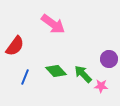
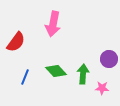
pink arrow: rotated 65 degrees clockwise
red semicircle: moved 1 px right, 4 px up
green arrow: rotated 48 degrees clockwise
pink star: moved 1 px right, 2 px down
